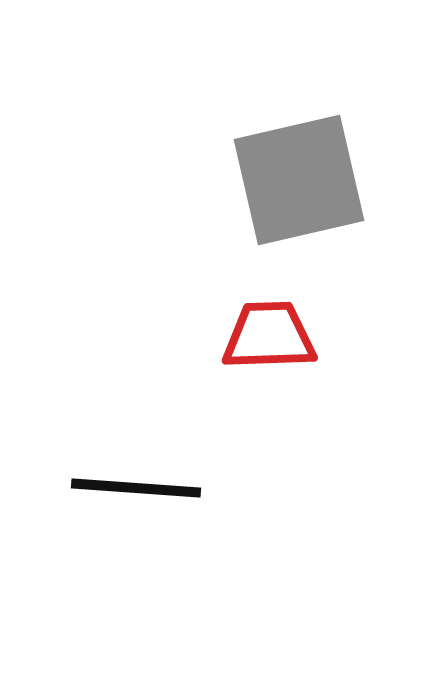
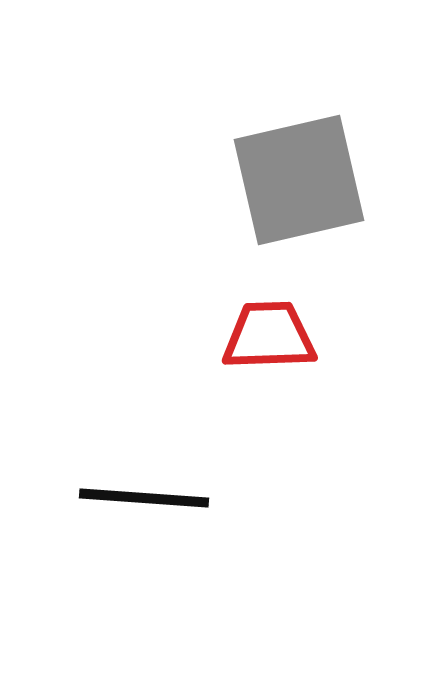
black line: moved 8 px right, 10 px down
